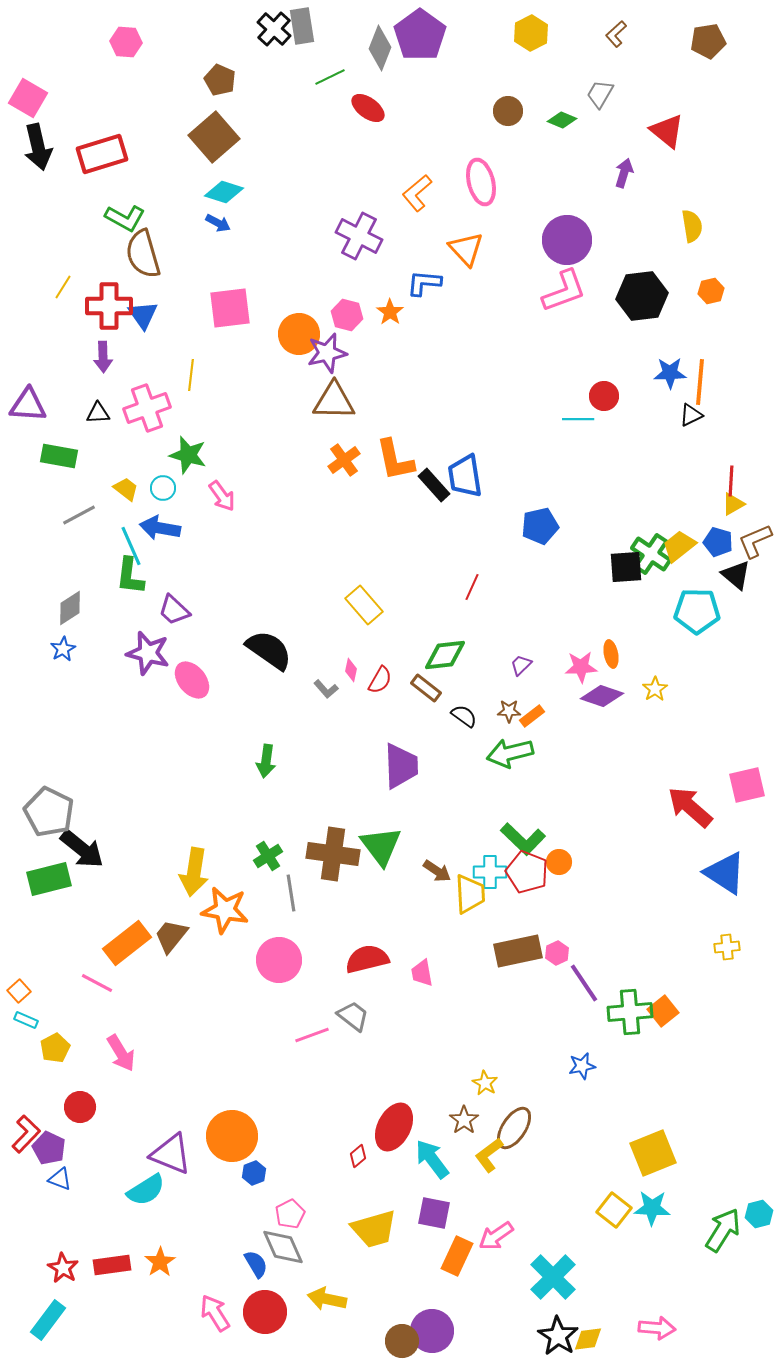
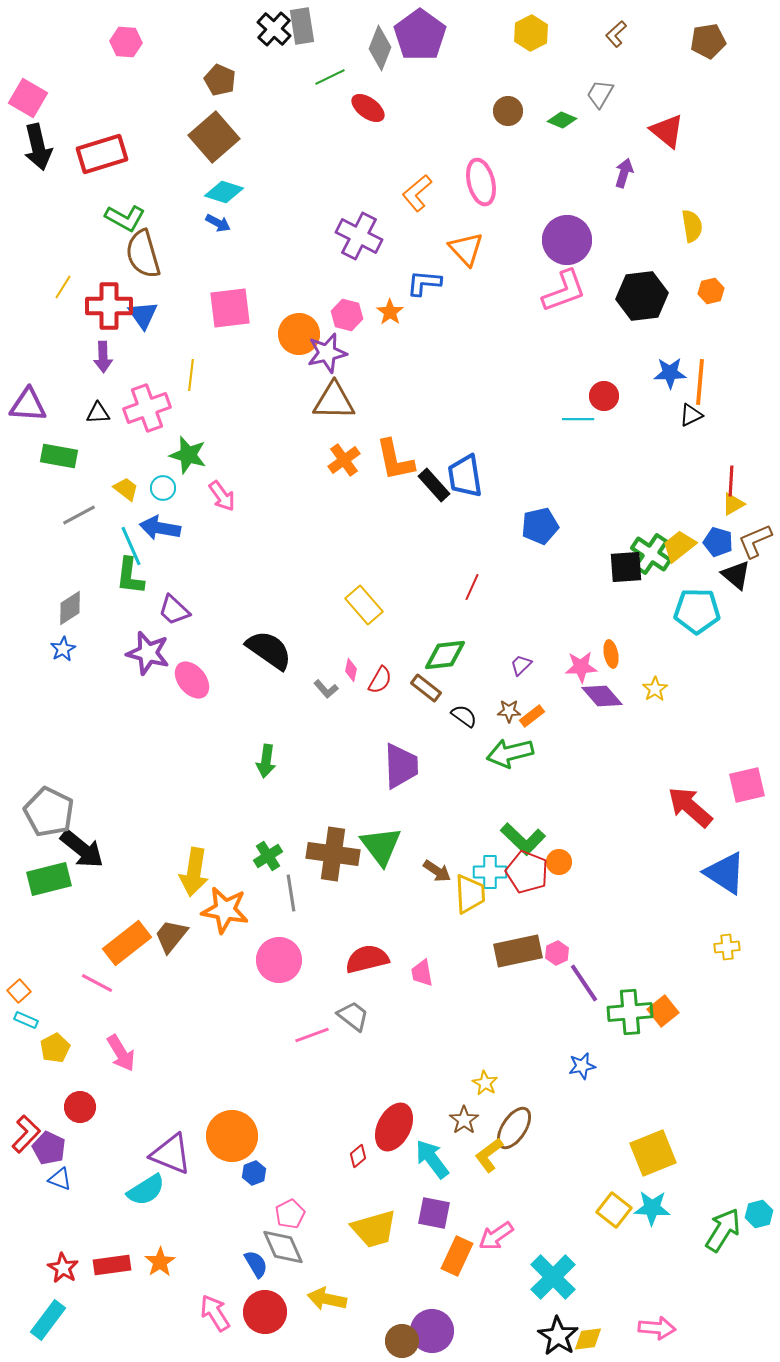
purple diamond at (602, 696): rotated 30 degrees clockwise
